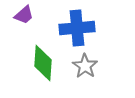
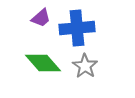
purple trapezoid: moved 17 px right, 3 px down
green diamond: rotated 45 degrees counterclockwise
